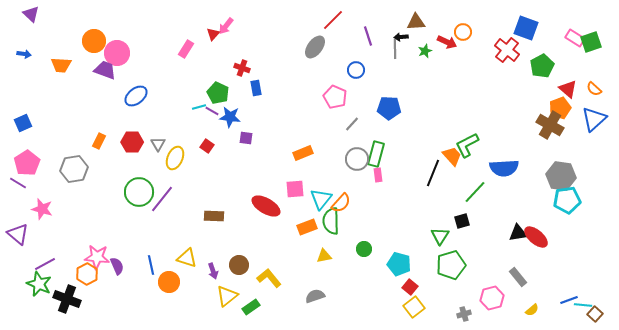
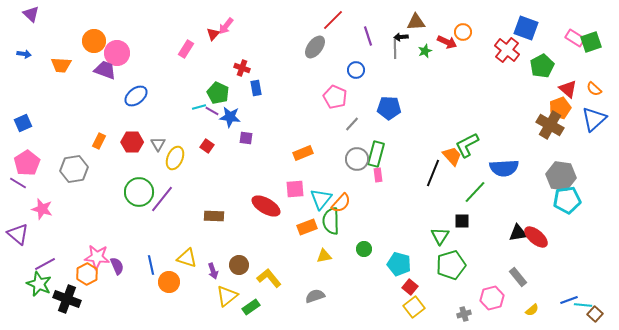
black square at (462, 221): rotated 14 degrees clockwise
